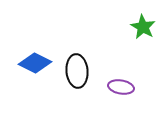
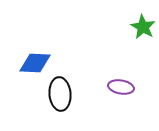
blue diamond: rotated 24 degrees counterclockwise
black ellipse: moved 17 px left, 23 px down
